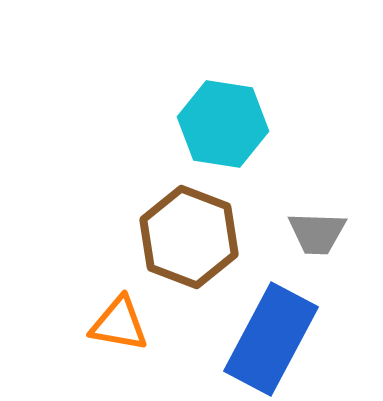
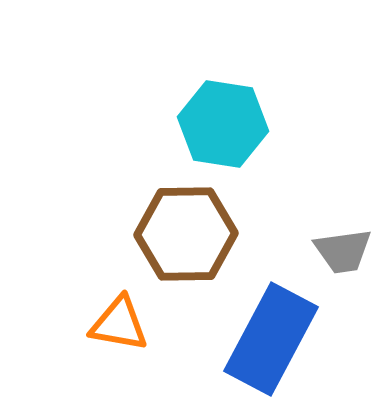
gray trapezoid: moved 26 px right, 18 px down; rotated 10 degrees counterclockwise
brown hexagon: moved 3 px left, 3 px up; rotated 22 degrees counterclockwise
